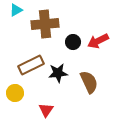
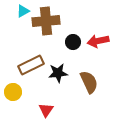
cyan triangle: moved 7 px right, 1 px down
brown cross: moved 1 px right, 3 px up
red arrow: rotated 15 degrees clockwise
yellow circle: moved 2 px left, 1 px up
